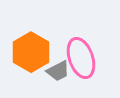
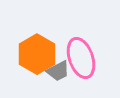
orange hexagon: moved 6 px right, 2 px down
